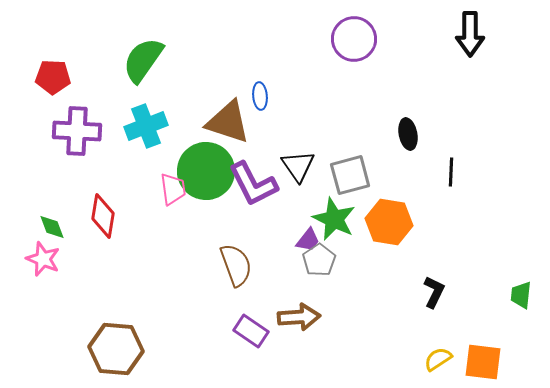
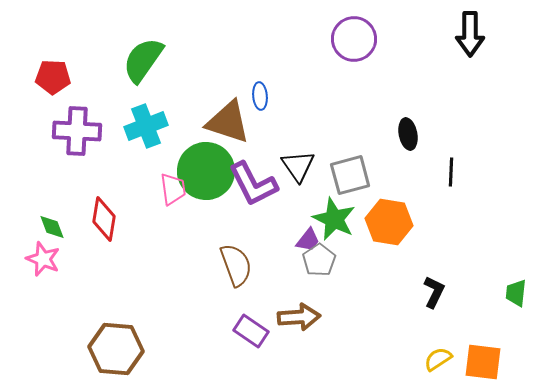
red diamond: moved 1 px right, 3 px down
green trapezoid: moved 5 px left, 2 px up
